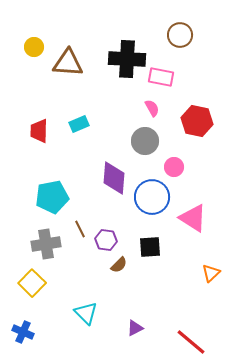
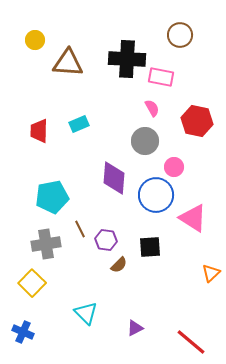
yellow circle: moved 1 px right, 7 px up
blue circle: moved 4 px right, 2 px up
